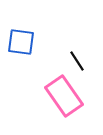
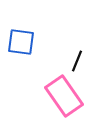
black line: rotated 55 degrees clockwise
